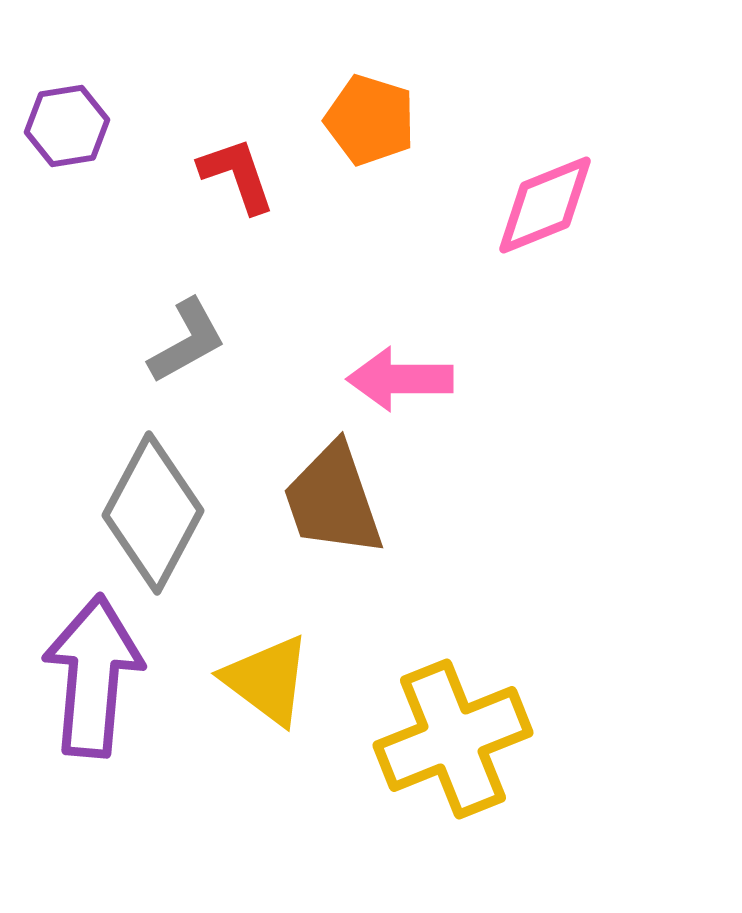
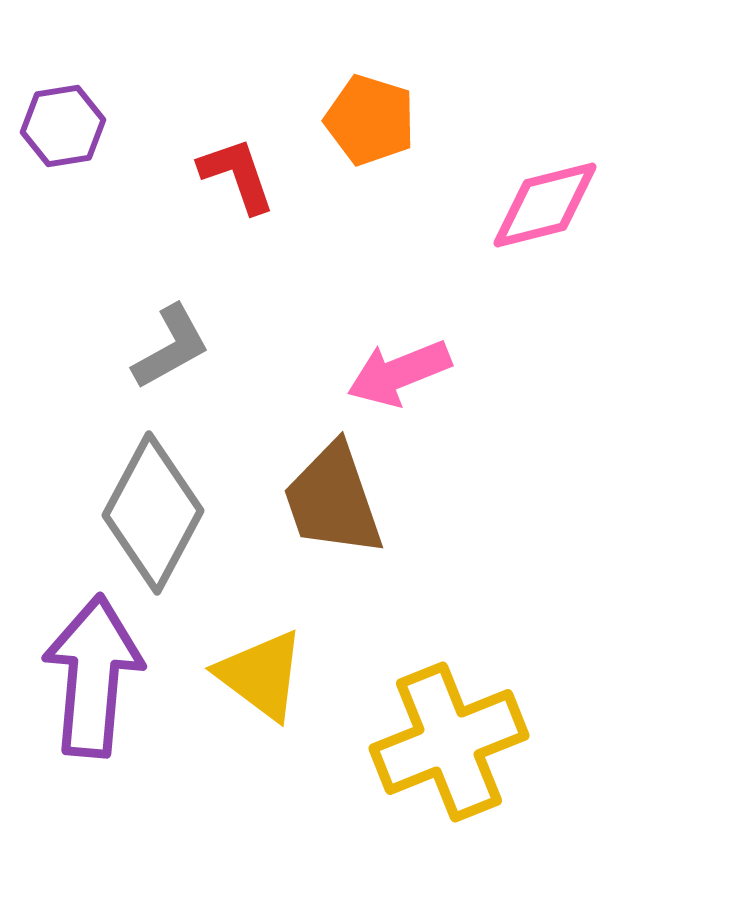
purple hexagon: moved 4 px left
pink diamond: rotated 8 degrees clockwise
gray L-shape: moved 16 px left, 6 px down
pink arrow: moved 1 px left, 6 px up; rotated 22 degrees counterclockwise
yellow triangle: moved 6 px left, 5 px up
yellow cross: moved 4 px left, 3 px down
